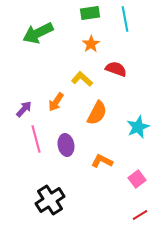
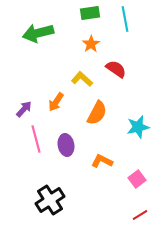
green arrow: rotated 12 degrees clockwise
red semicircle: rotated 15 degrees clockwise
cyan star: rotated 10 degrees clockwise
